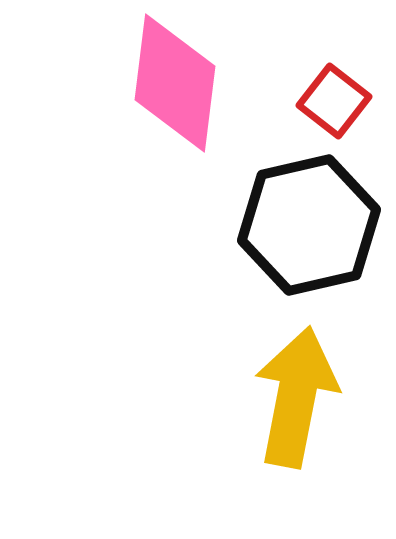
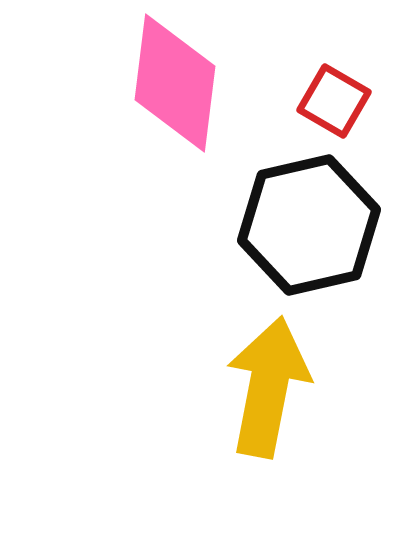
red square: rotated 8 degrees counterclockwise
yellow arrow: moved 28 px left, 10 px up
